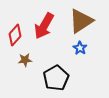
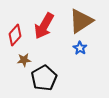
brown star: moved 1 px left
black pentagon: moved 12 px left
